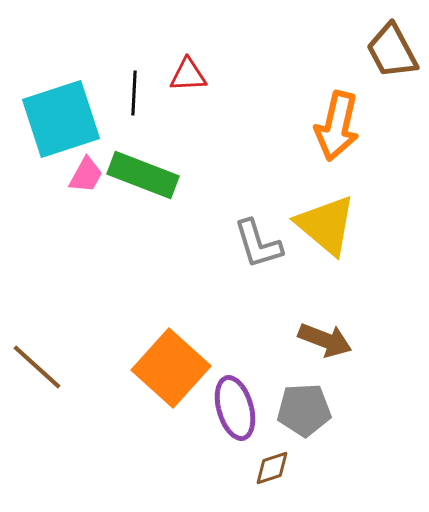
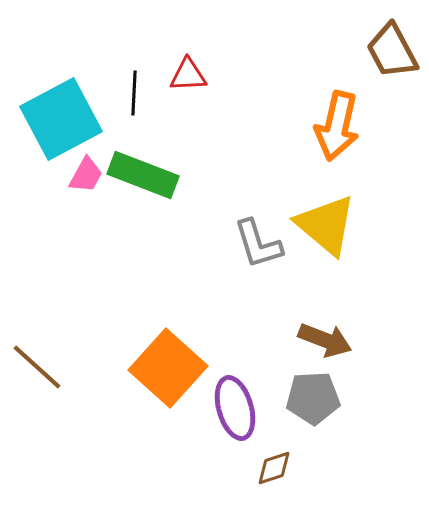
cyan square: rotated 10 degrees counterclockwise
orange square: moved 3 px left
gray pentagon: moved 9 px right, 12 px up
brown diamond: moved 2 px right
